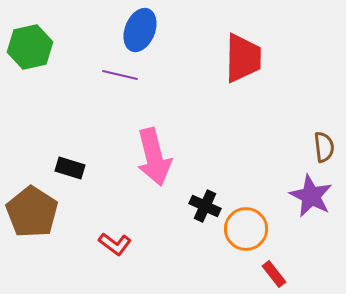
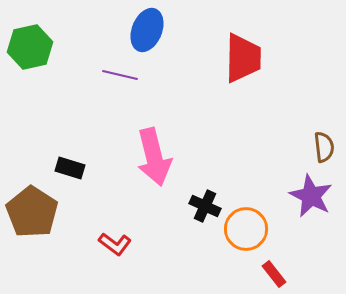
blue ellipse: moved 7 px right
